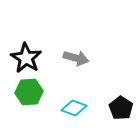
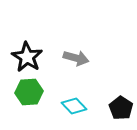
black star: moved 1 px right, 1 px up
cyan diamond: moved 2 px up; rotated 25 degrees clockwise
